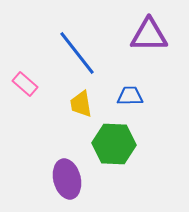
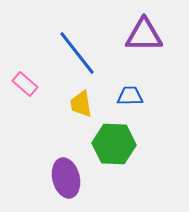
purple triangle: moved 5 px left
purple ellipse: moved 1 px left, 1 px up
